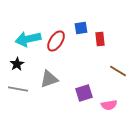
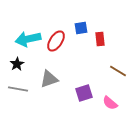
pink semicircle: moved 1 px right, 2 px up; rotated 49 degrees clockwise
